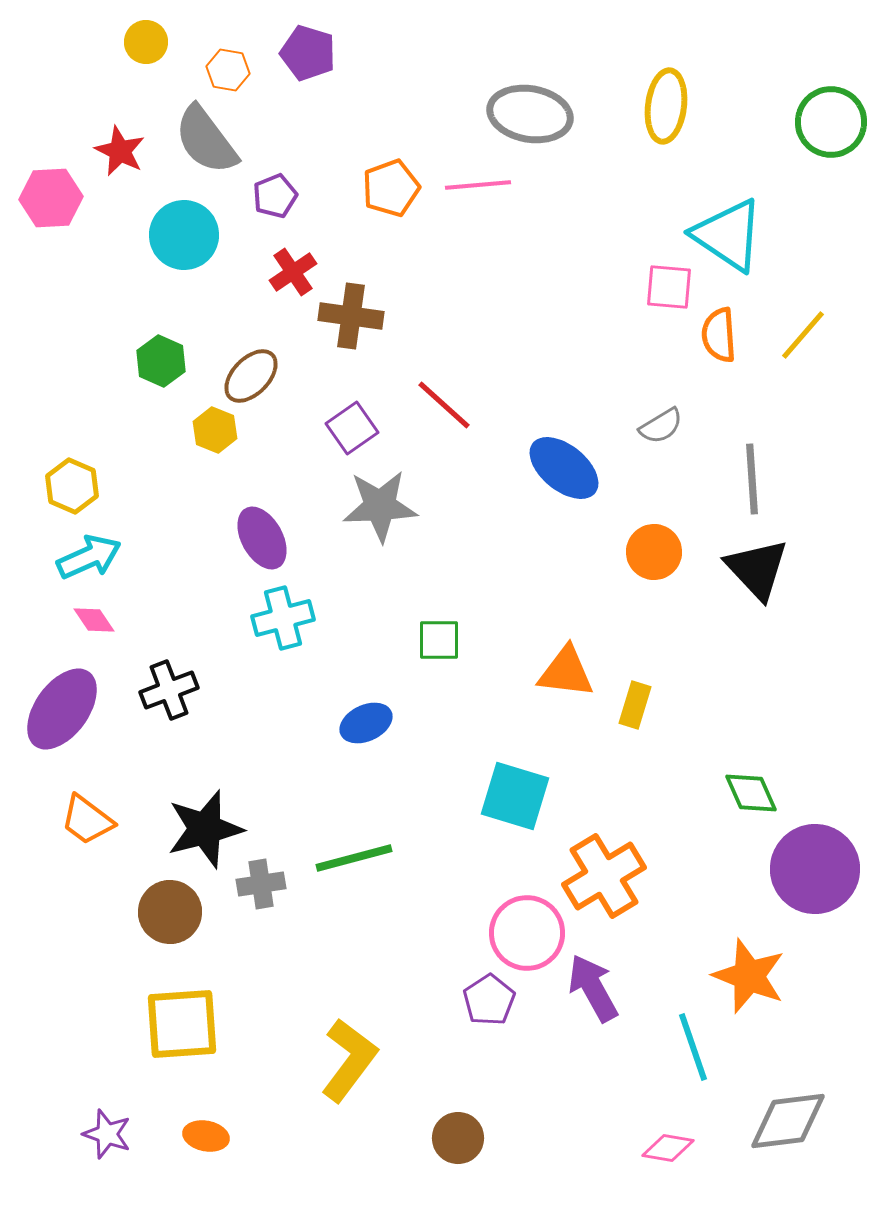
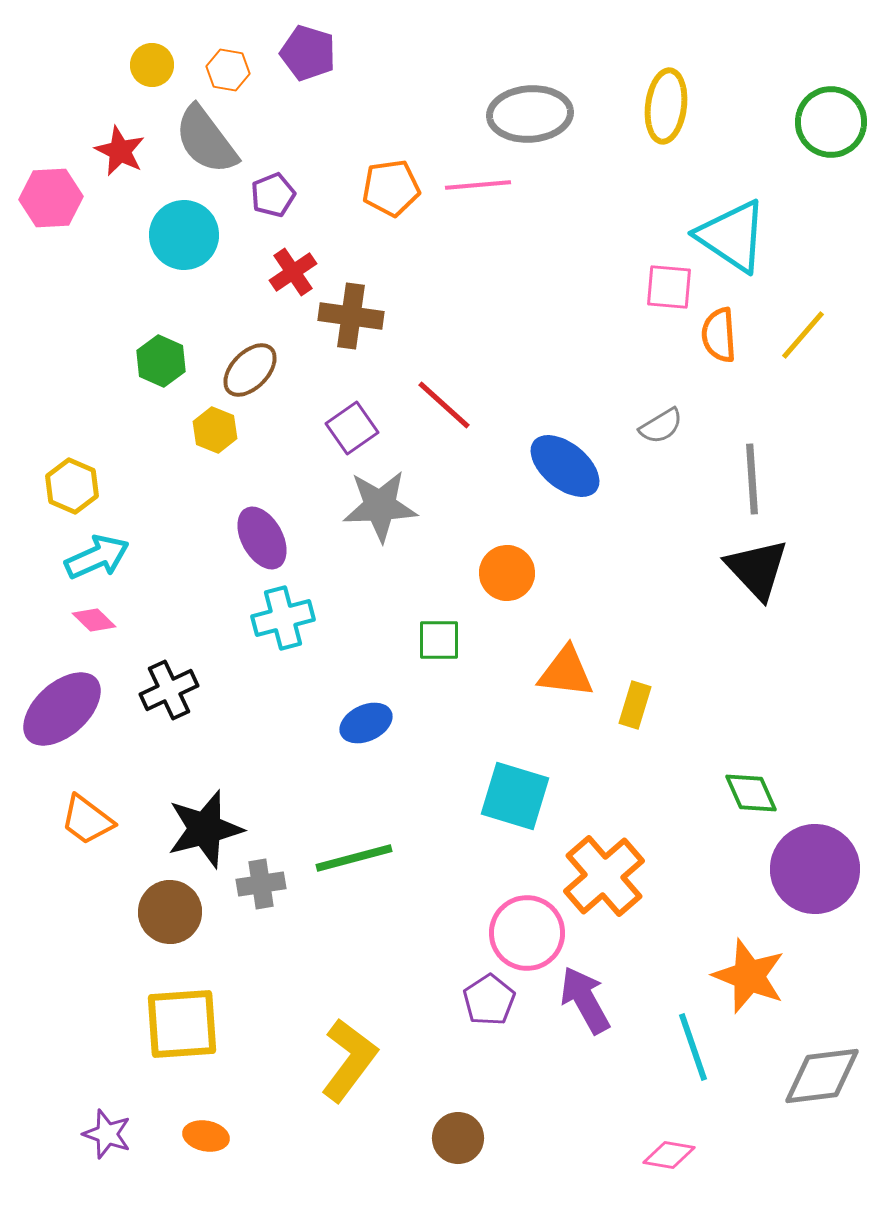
yellow circle at (146, 42): moved 6 px right, 23 px down
gray ellipse at (530, 114): rotated 14 degrees counterclockwise
orange pentagon at (391, 188): rotated 12 degrees clockwise
purple pentagon at (275, 196): moved 2 px left, 1 px up
cyan triangle at (728, 235): moved 4 px right, 1 px down
brown ellipse at (251, 376): moved 1 px left, 6 px up
blue ellipse at (564, 468): moved 1 px right, 2 px up
orange circle at (654, 552): moved 147 px left, 21 px down
cyan arrow at (89, 557): moved 8 px right
pink diamond at (94, 620): rotated 12 degrees counterclockwise
black cross at (169, 690): rotated 4 degrees counterclockwise
purple ellipse at (62, 709): rotated 12 degrees clockwise
orange cross at (604, 876): rotated 10 degrees counterclockwise
purple arrow at (593, 988): moved 8 px left, 12 px down
gray diamond at (788, 1121): moved 34 px right, 45 px up
pink diamond at (668, 1148): moved 1 px right, 7 px down
